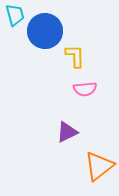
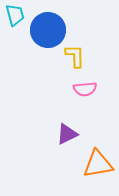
blue circle: moved 3 px right, 1 px up
purple triangle: moved 2 px down
orange triangle: moved 1 px left, 2 px up; rotated 28 degrees clockwise
